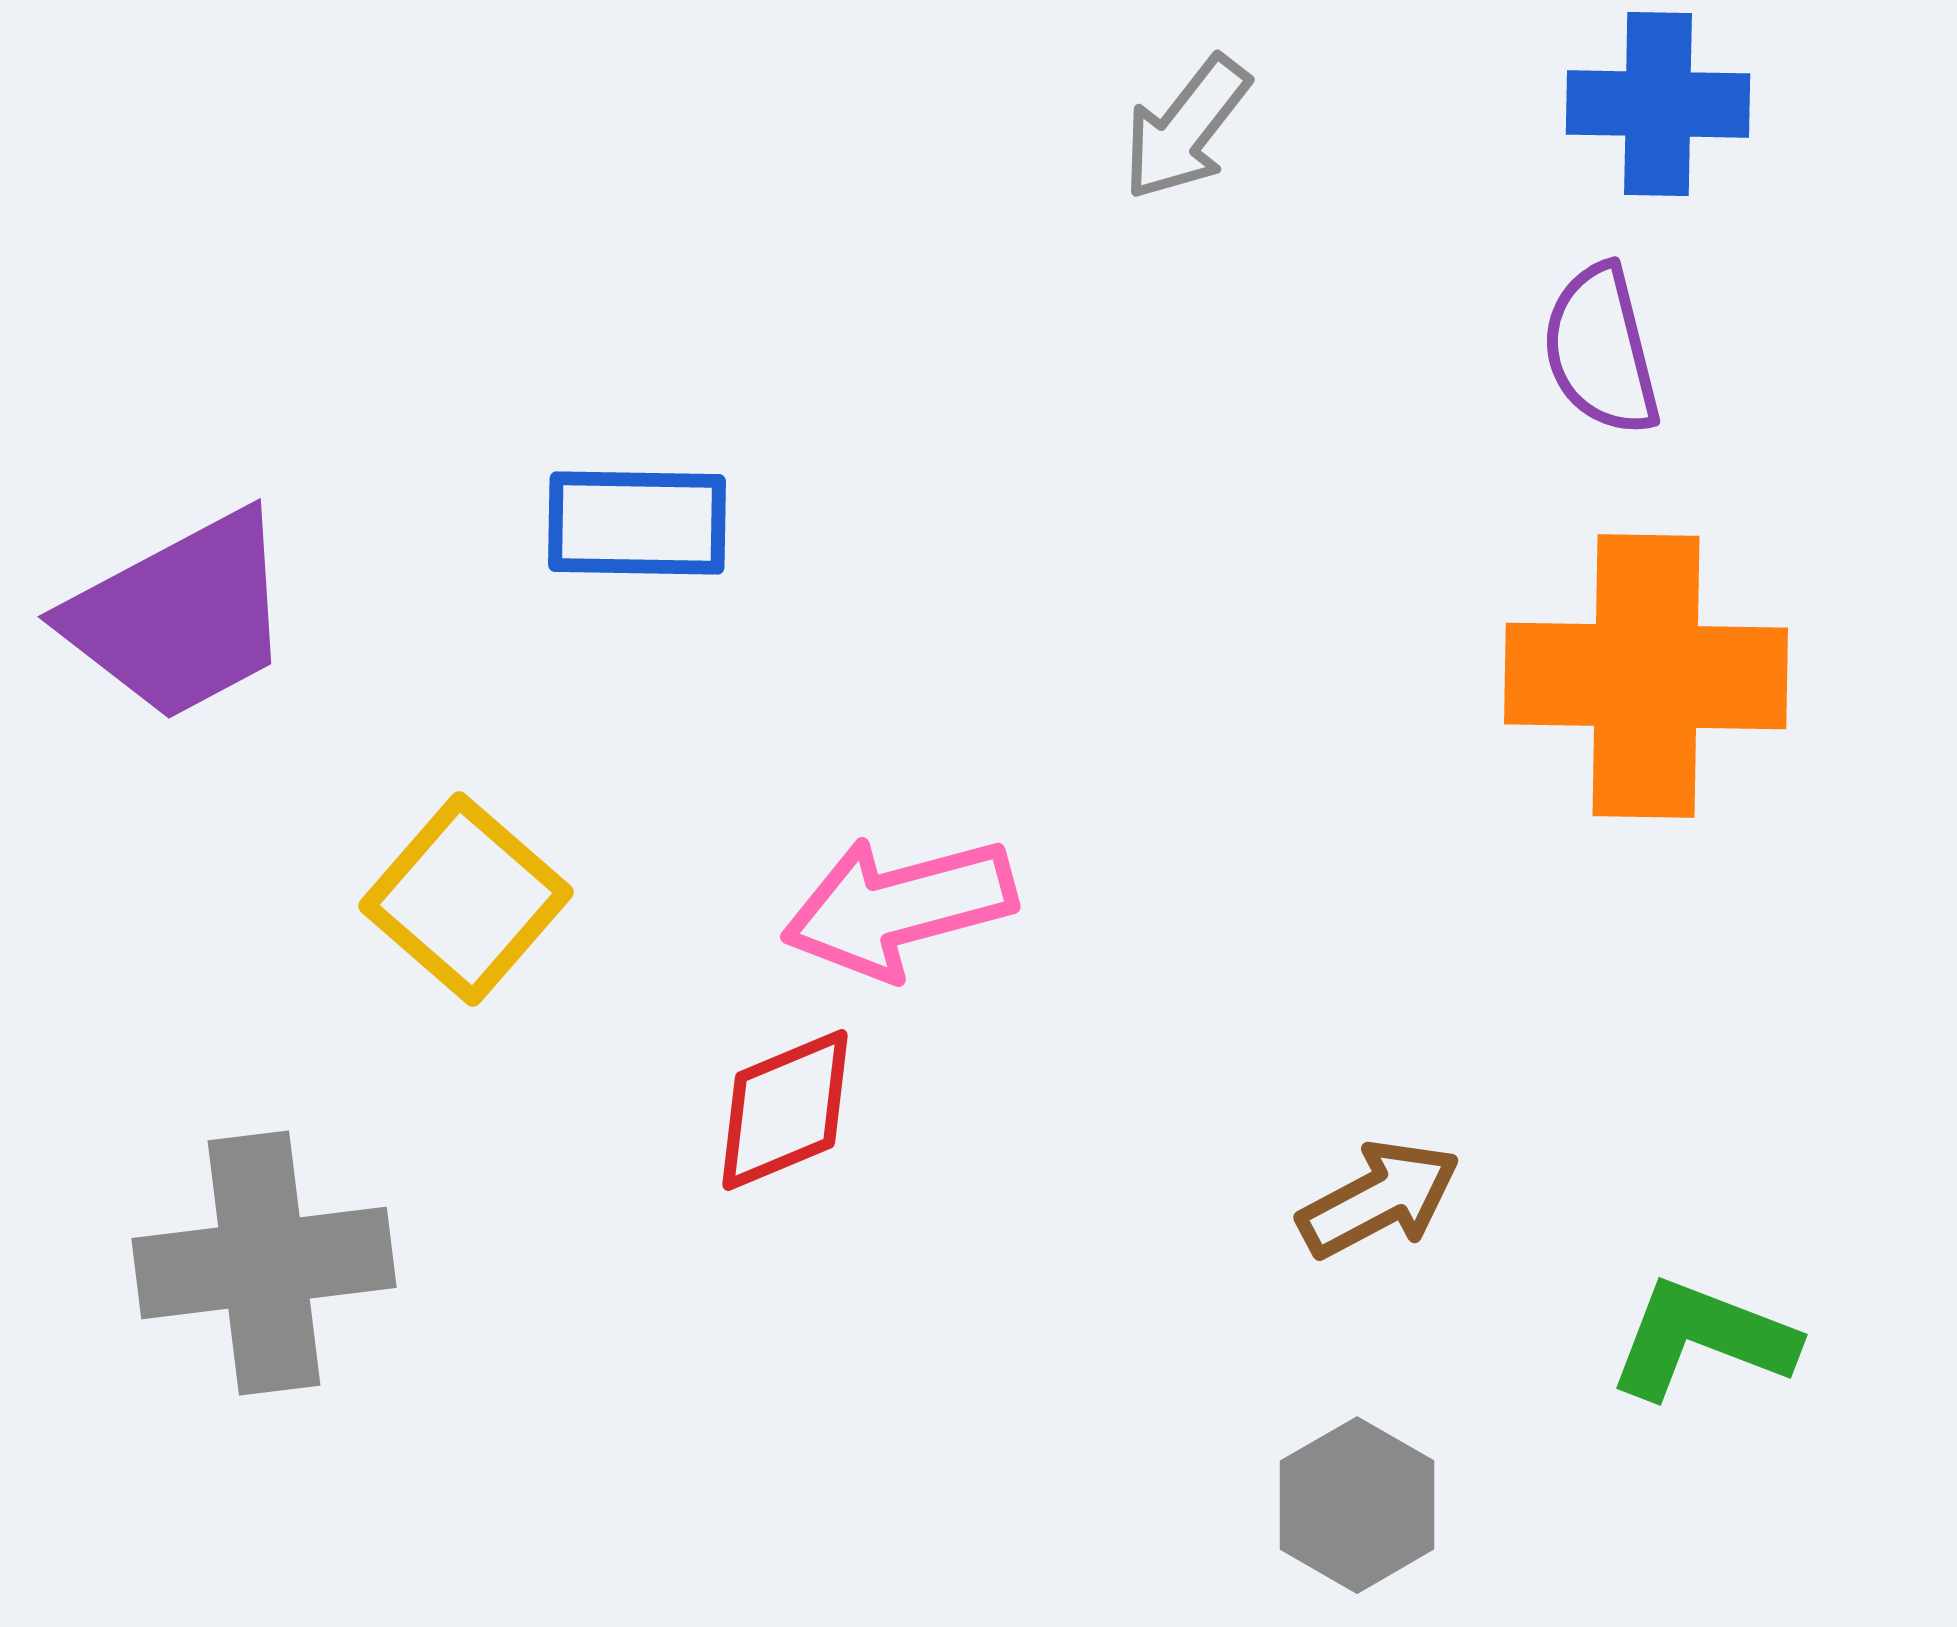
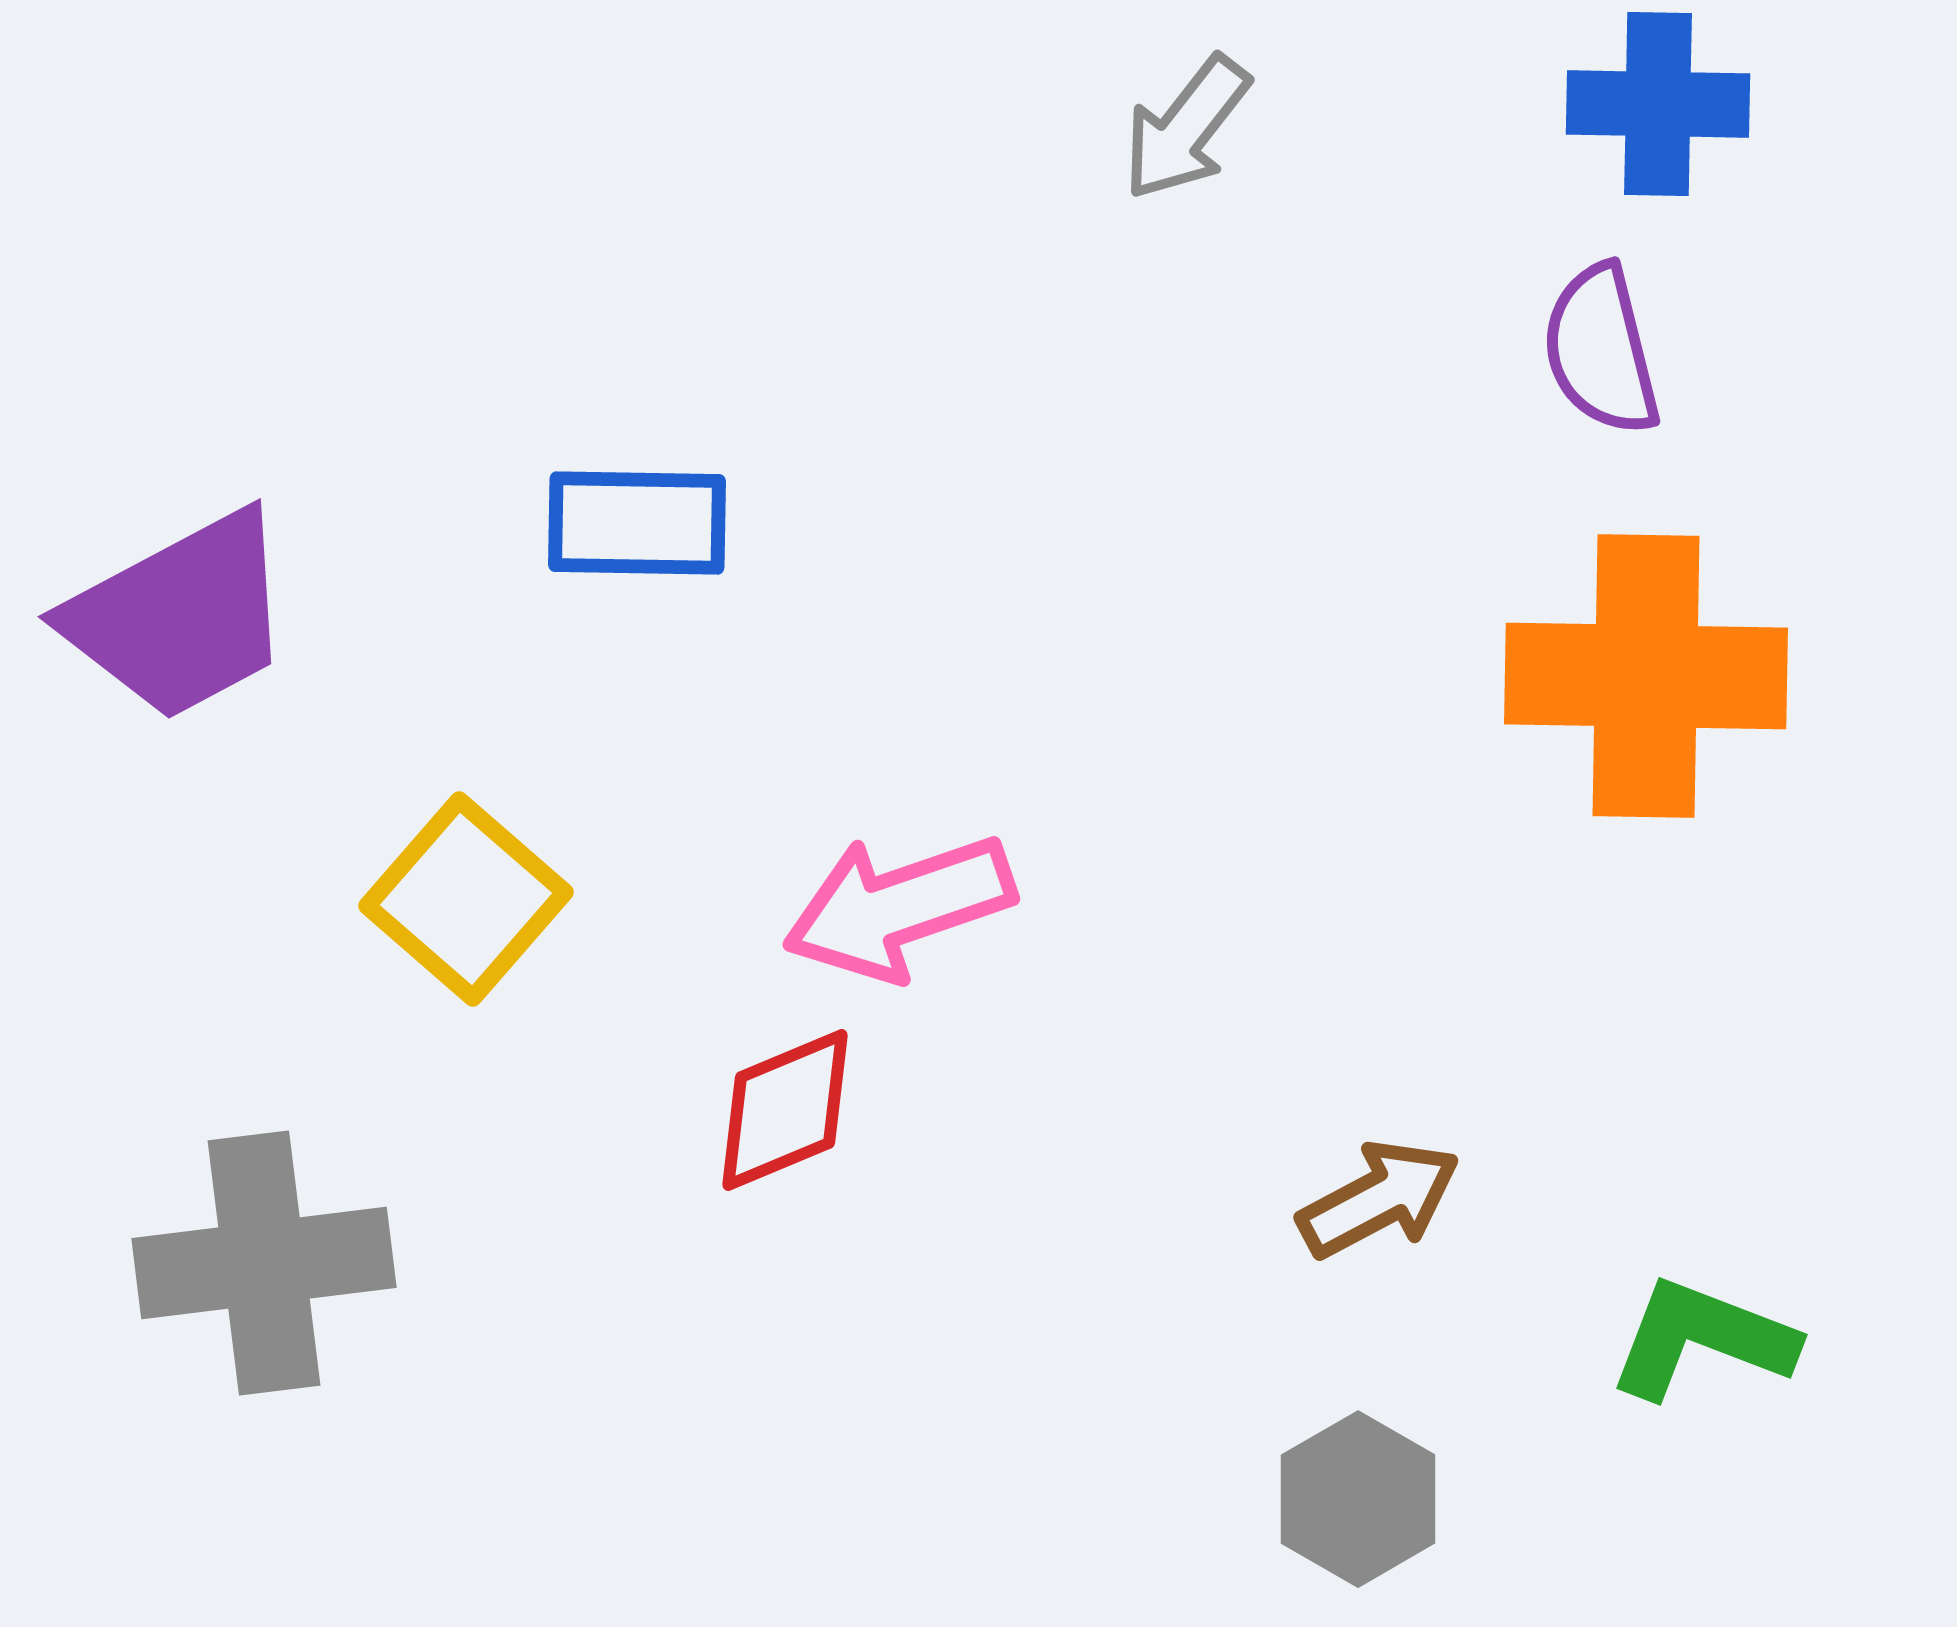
pink arrow: rotated 4 degrees counterclockwise
gray hexagon: moved 1 px right, 6 px up
